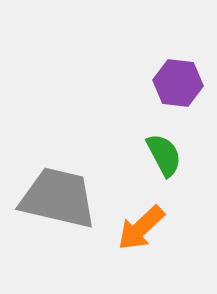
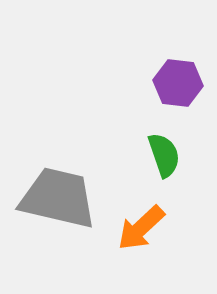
green semicircle: rotated 9 degrees clockwise
